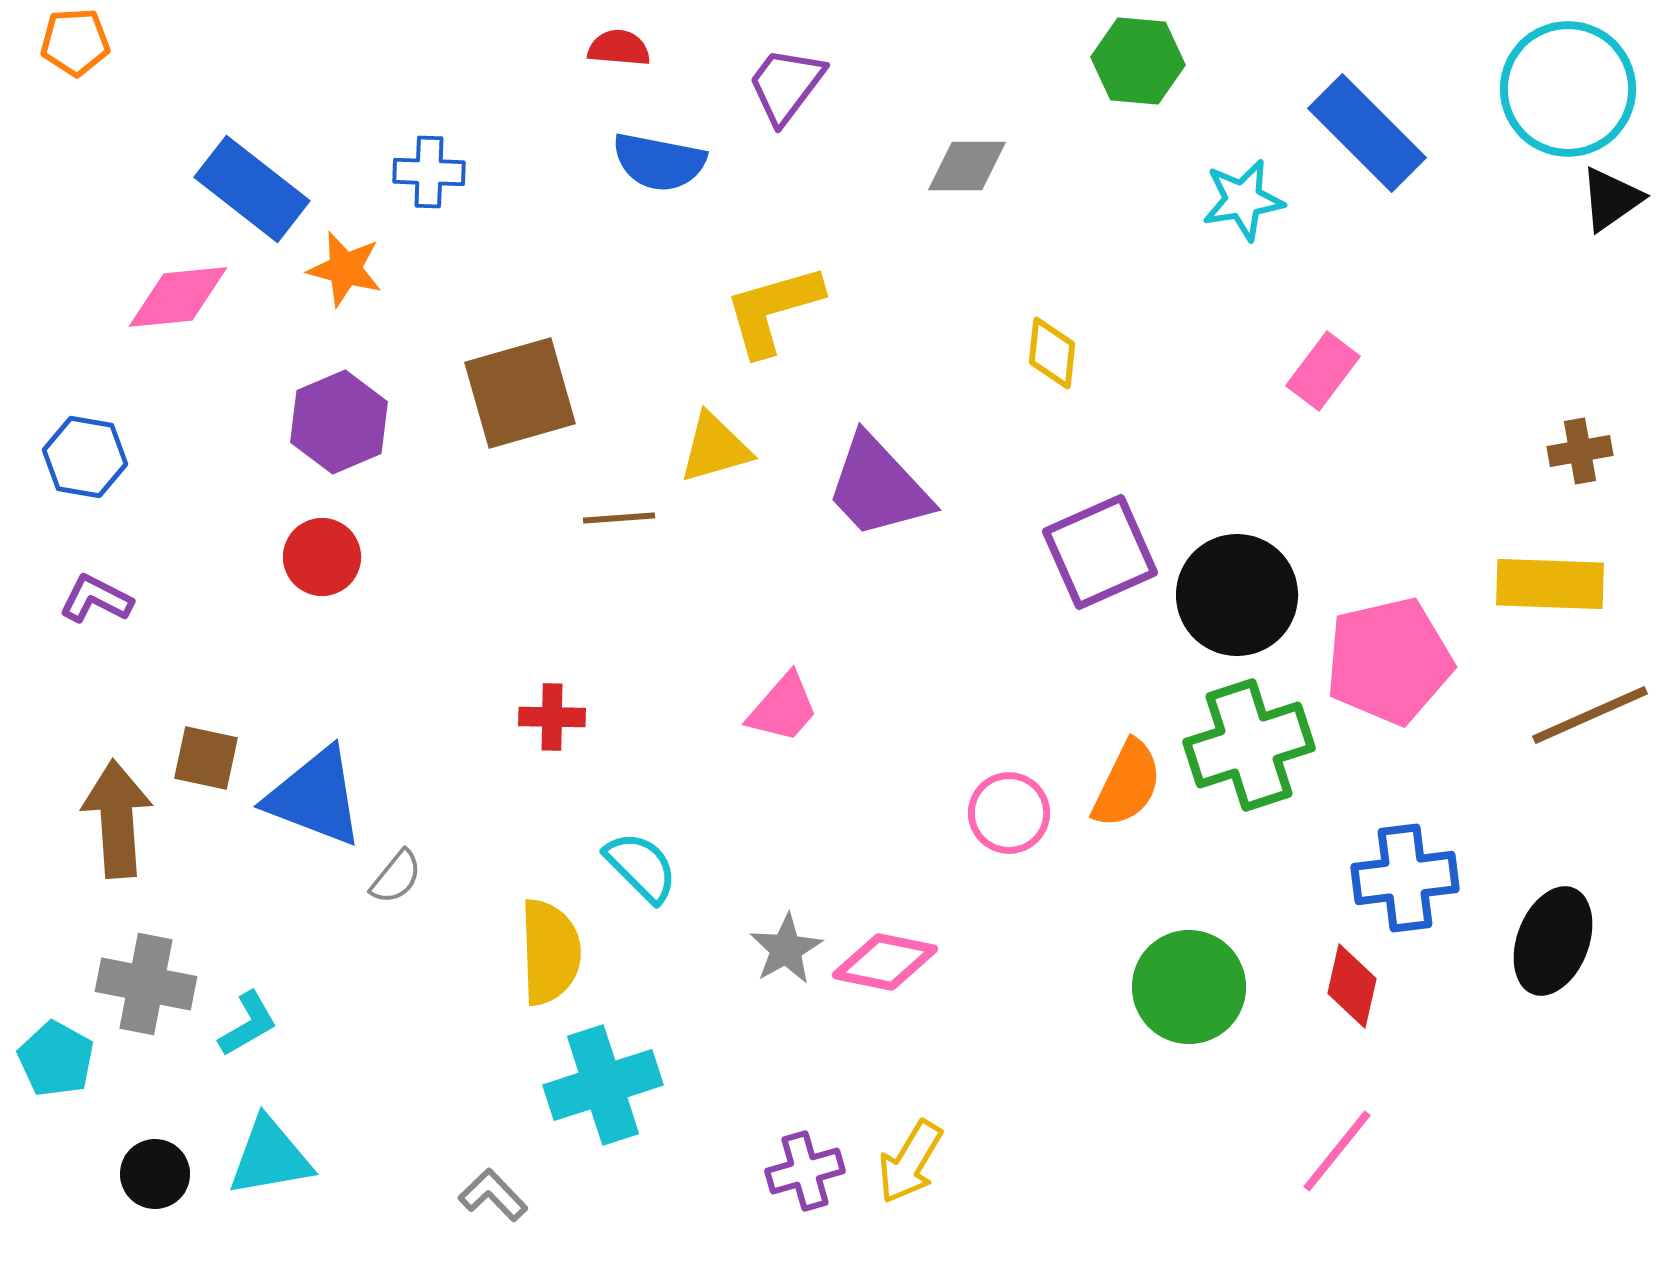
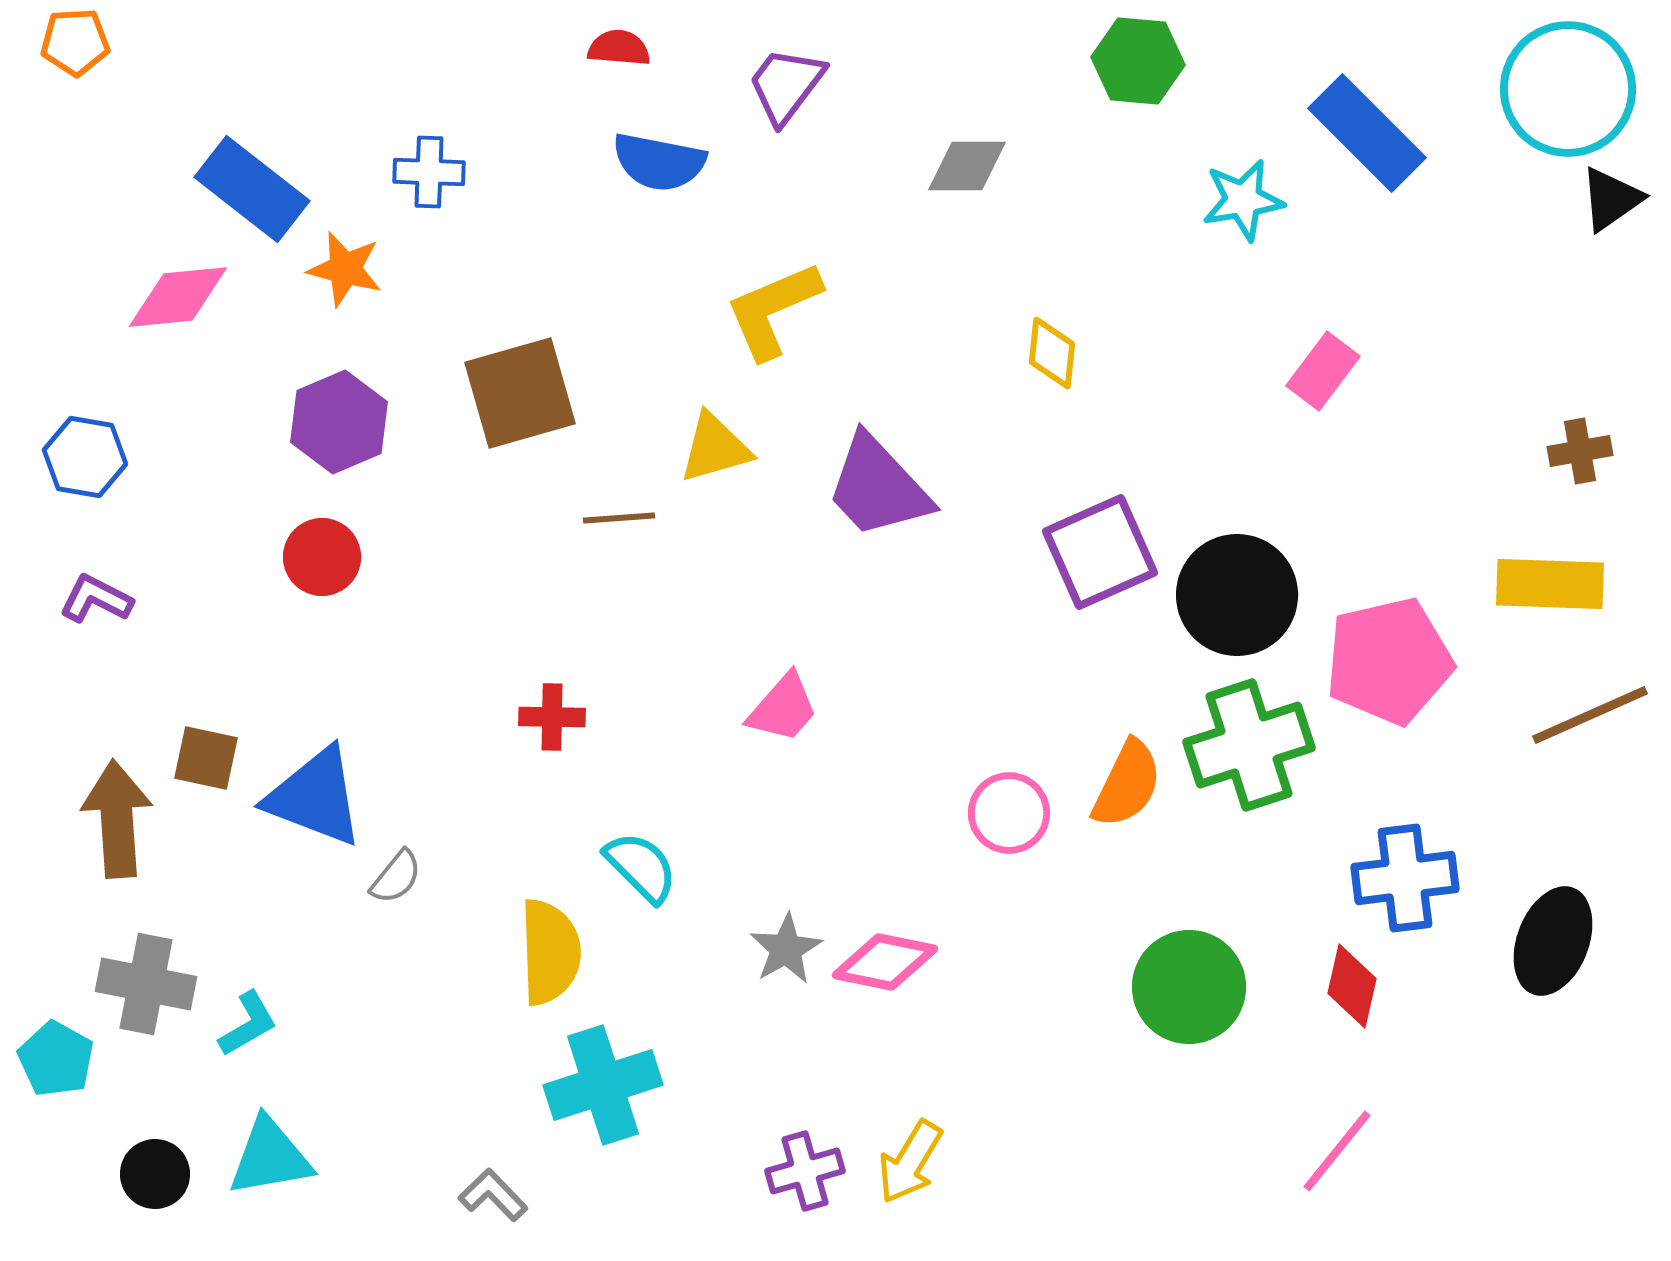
yellow L-shape at (773, 310): rotated 7 degrees counterclockwise
